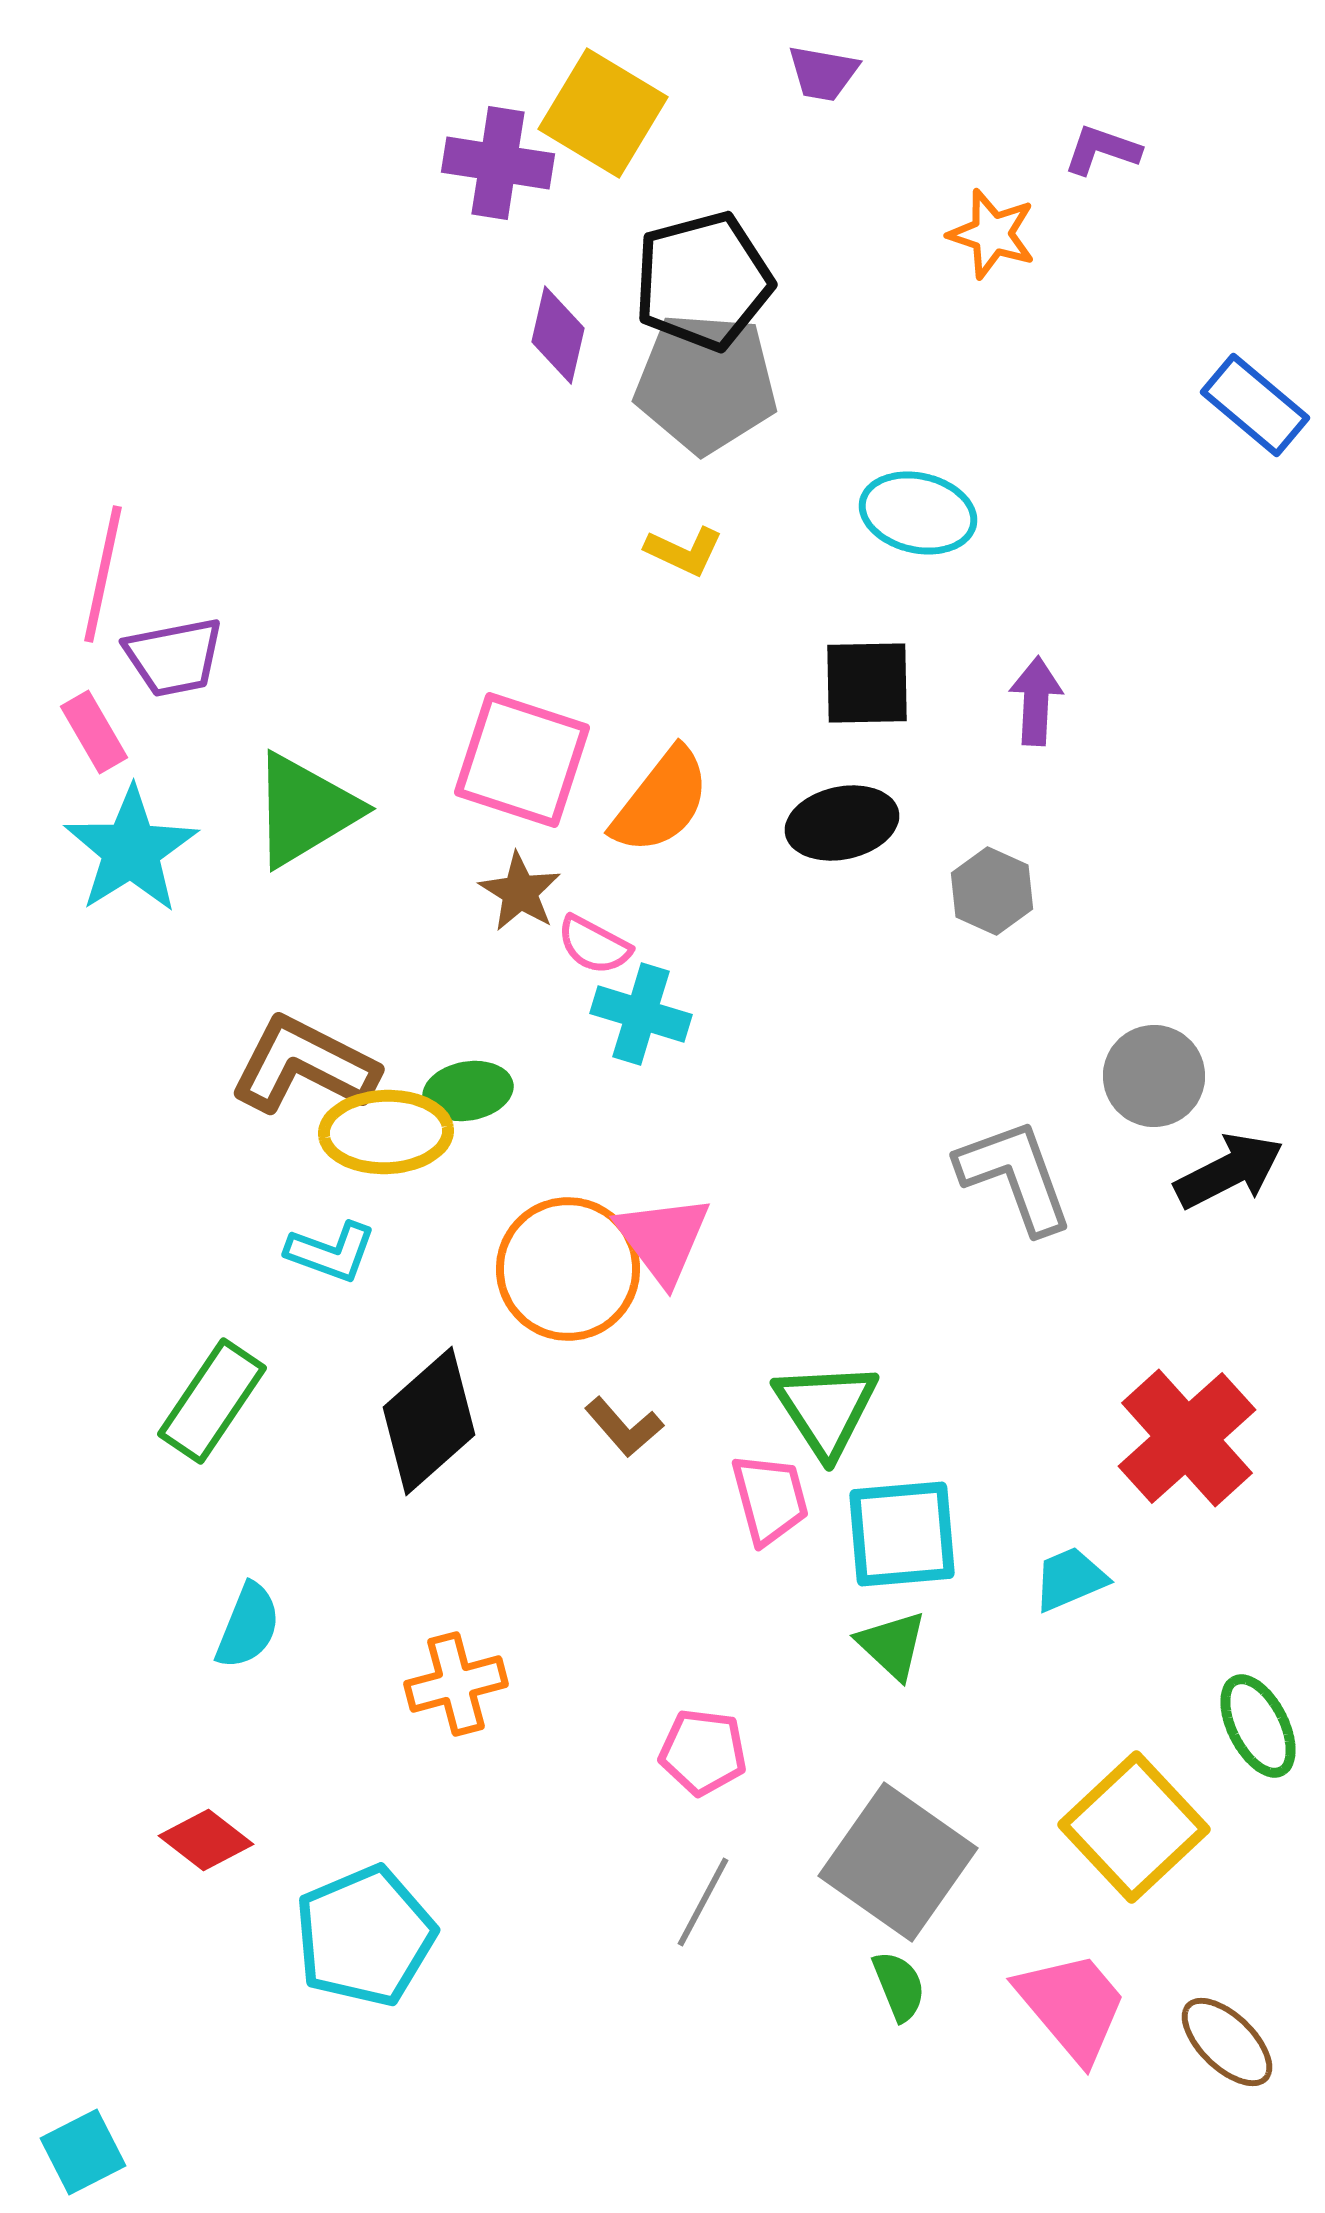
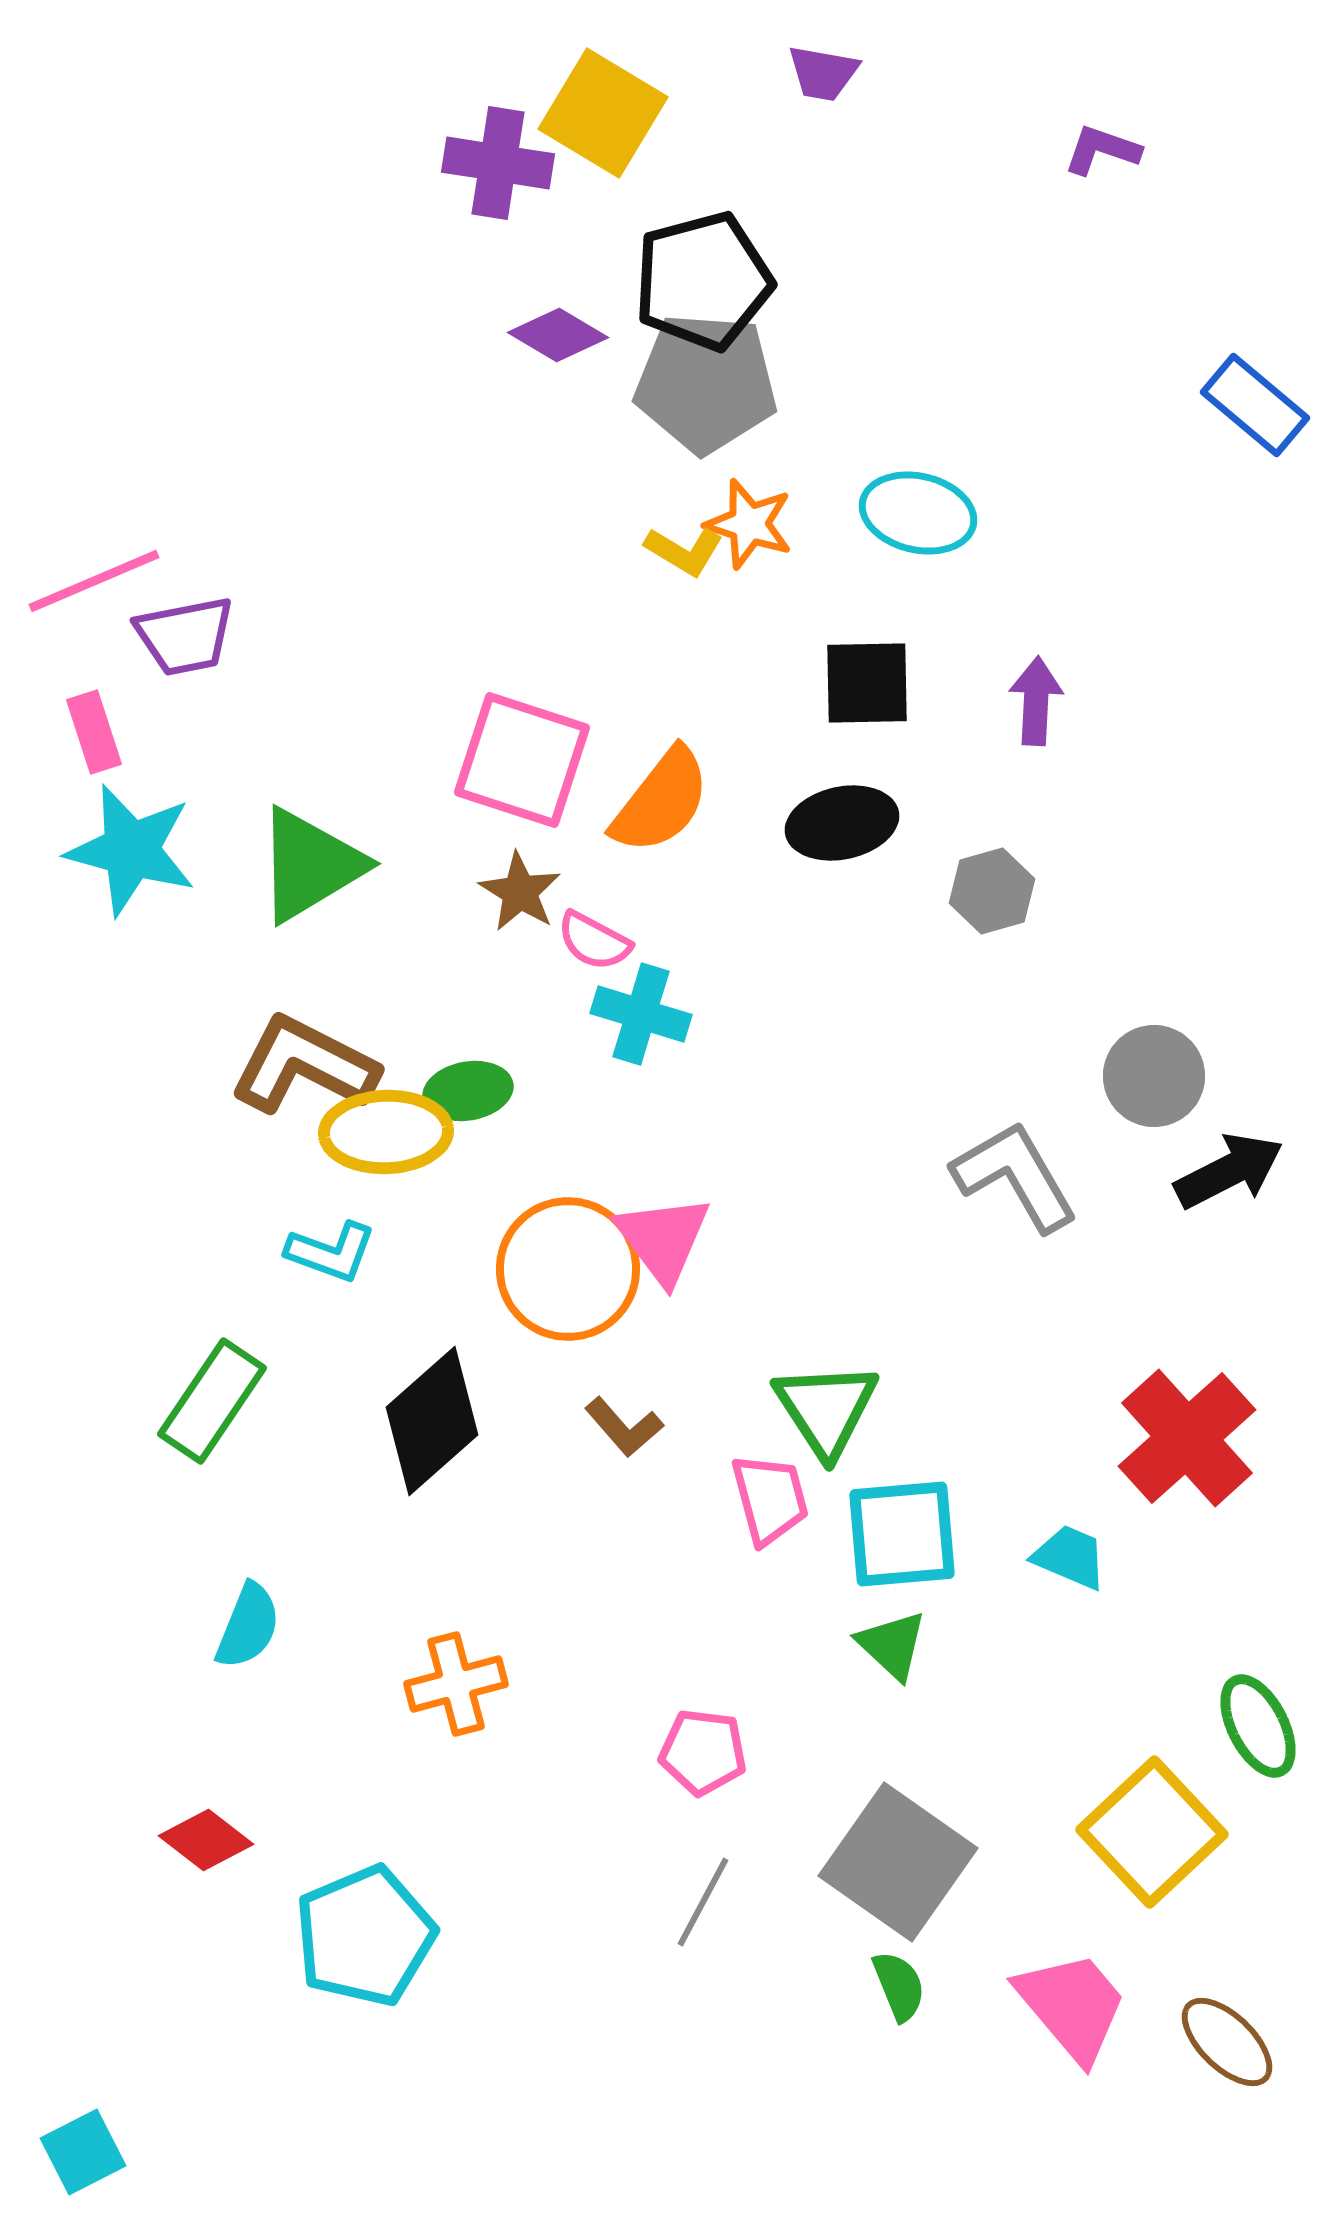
orange star at (992, 234): moved 243 px left, 290 px down
purple diamond at (558, 335): rotated 72 degrees counterclockwise
yellow L-shape at (684, 551): rotated 6 degrees clockwise
pink line at (103, 574): moved 9 px left, 7 px down; rotated 55 degrees clockwise
purple trapezoid at (174, 657): moved 11 px right, 21 px up
pink rectangle at (94, 732): rotated 12 degrees clockwise
green triangle at (305, 810): moved 5 px right, 55 px down
cyan star at (131, 850): rotated 25 degrees counterclockwise
gray hexagon at (992, 891): rotated 20 degrees clockwise
pink semicircle at (594, 945): moved 4 px up
gray L-shape at (1015, 1176): rotated 10 degrees counterclockwise
black diamond at (429, 1421): moved 3 px right
cyan trapezoid at (1070, 1579): moved 22 px up; rotated 46 degrees clockwise
yellow square at (1134, 1827): moved 18 px right, 5 px down
